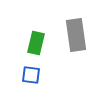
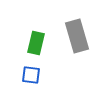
gray rectangle: moved 1 px right, 1 px down; rotated 8 degrees counterclockwise
